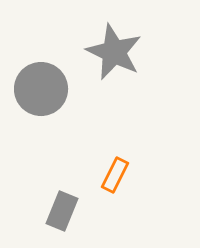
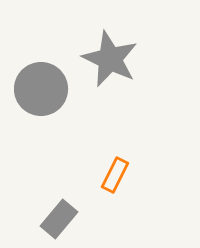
gray star: moved 4 px left, 7 px down
gray rectangle: moved 3 px left, 8 px down; rotated 18 degrees clockwise
